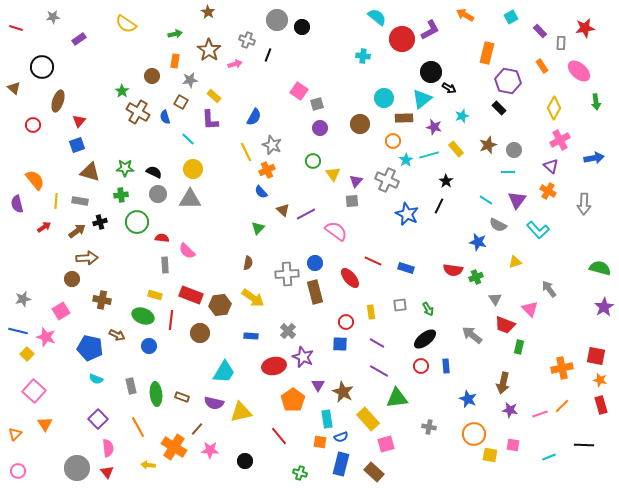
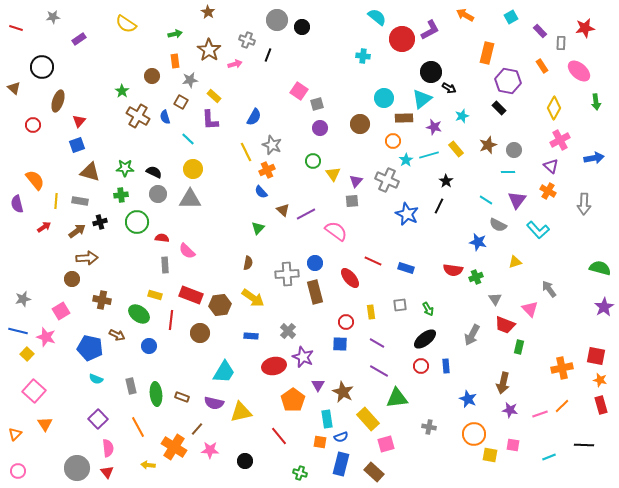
orange rectangle at (175, 61): rotated 16 degrees counterclockwise
brown cross at (138, 112): moved 4 px down
green ellipse at (143, 316): moved 4 px left, 2 px up; rotated 15 degrees clockwise
gray arrow at (472, 335): rotated 100 degrees counterclockwise
